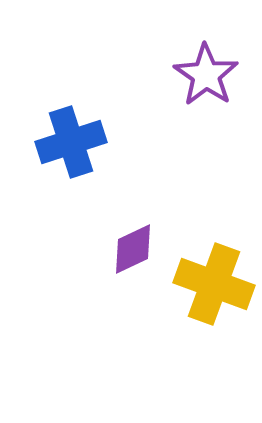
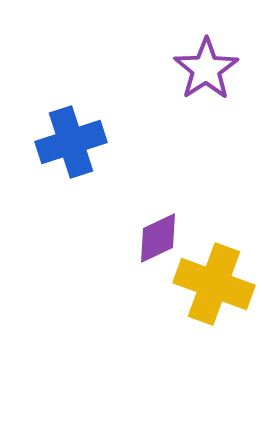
purple star: moved 6 px up; rotated 4 degrees clockwise
purple diamond: moved 25 px right, 11 px up
